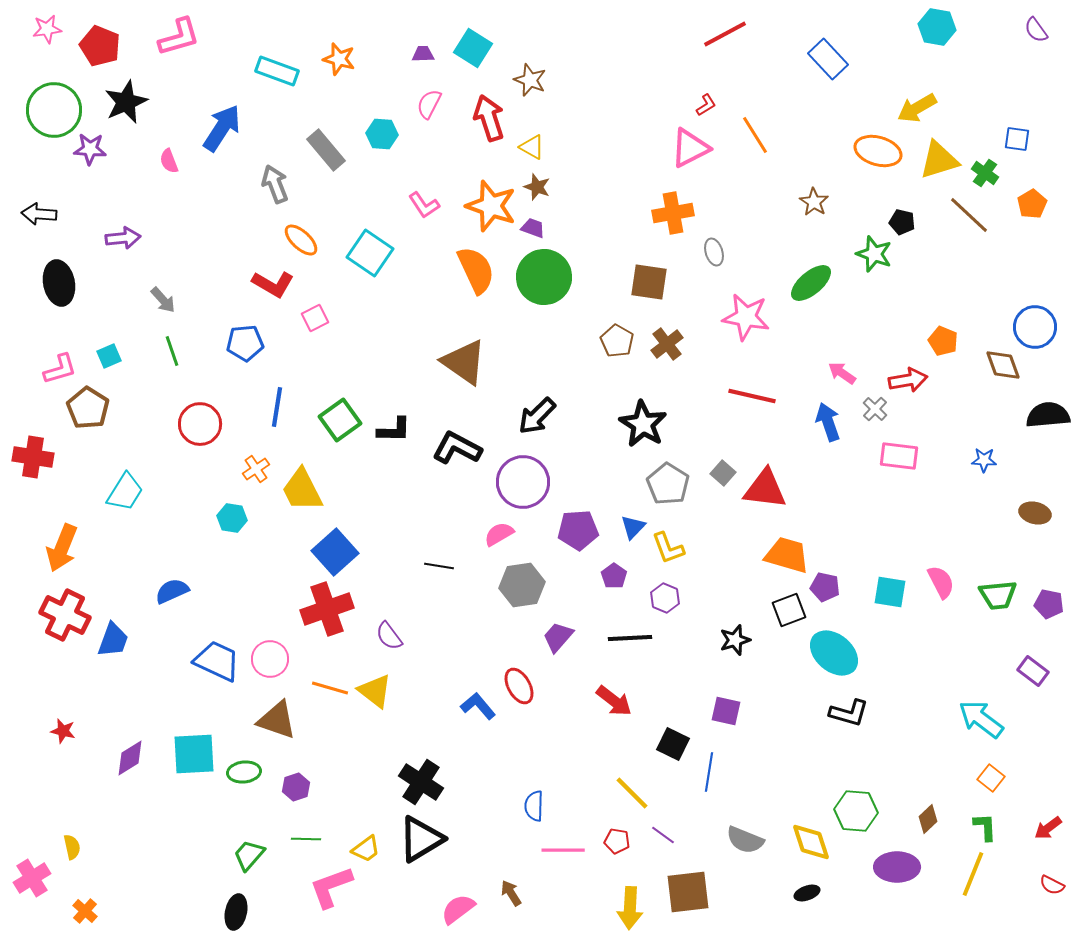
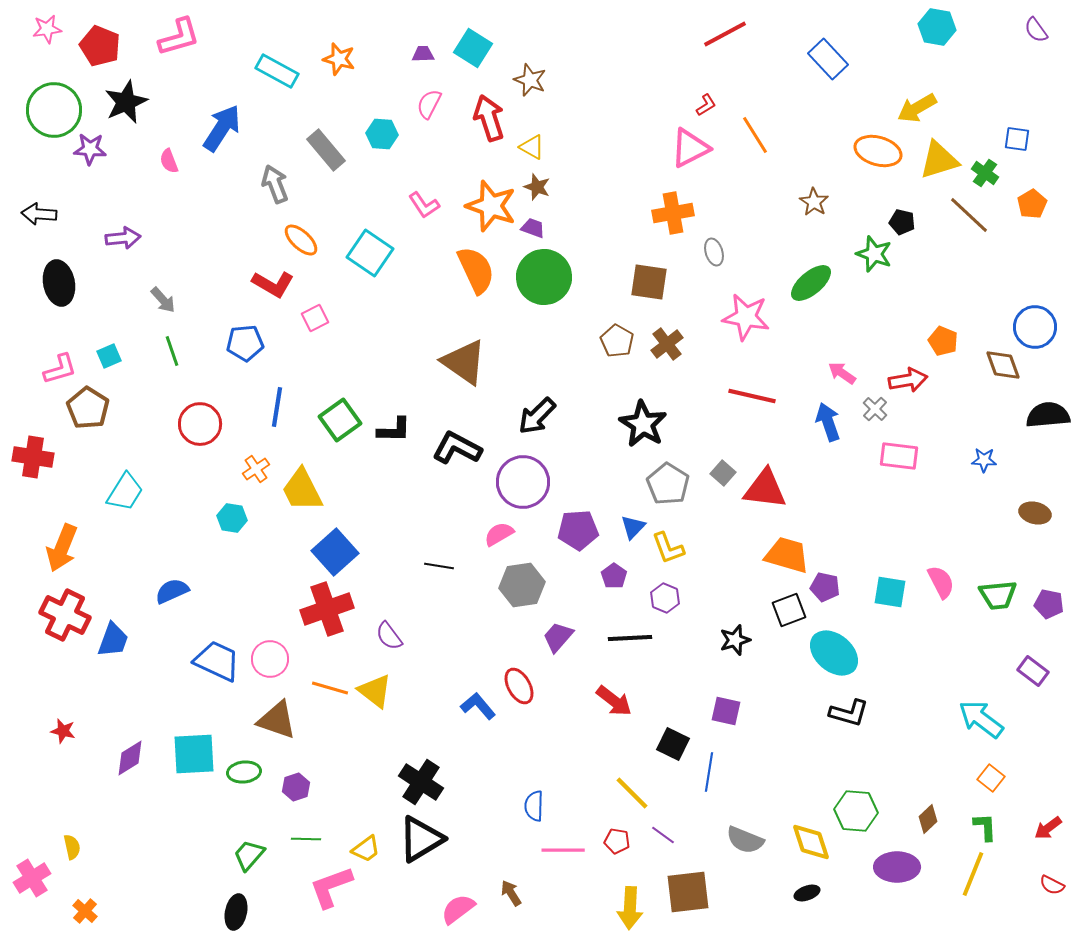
cyan rectangle at (277, 71): rotated 9 degrees clockwise
